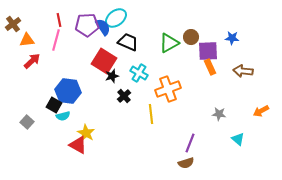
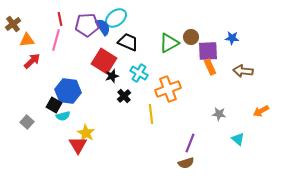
red line: moved 1 px right, 1 px up
red triangle: rotated 30 degrees clockwise
